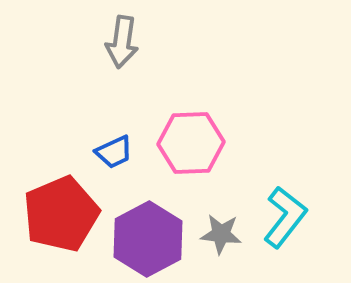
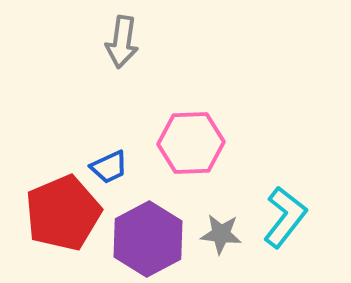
blue trapezoid: moved 5 px left, 15 px down
red pentagon: moved 2 px right, 1 px up
